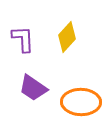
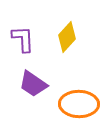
purple trapezoid: moved 4 px up
orange ellipse: moved 2 px left, 2 px down
